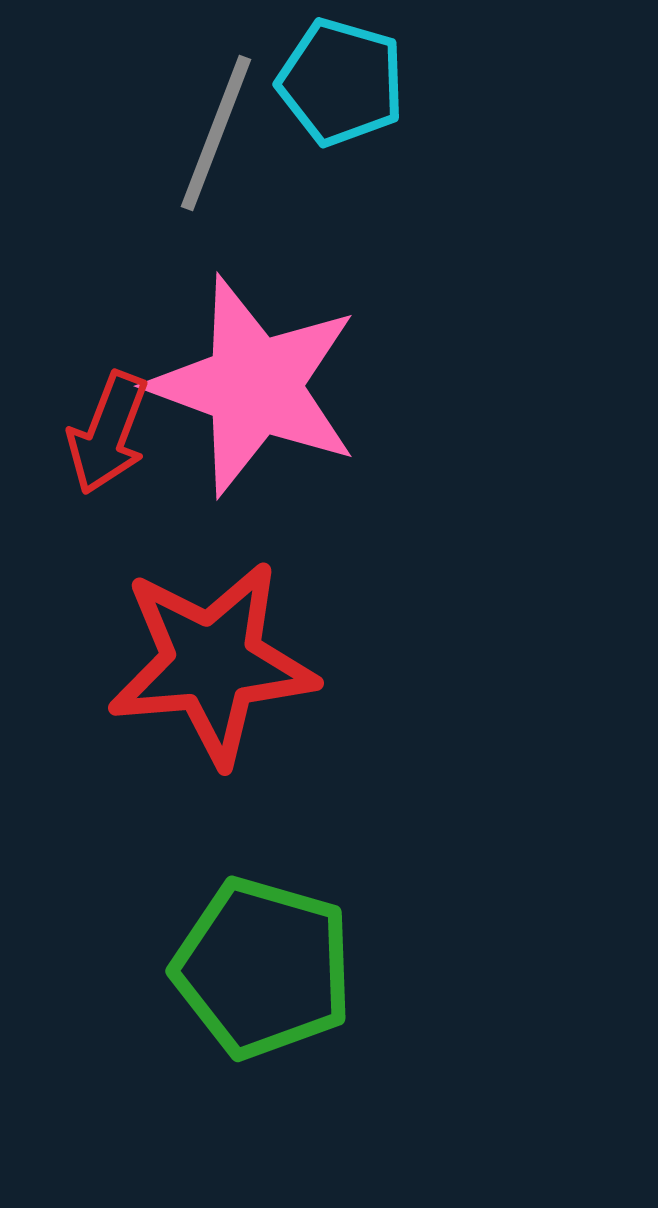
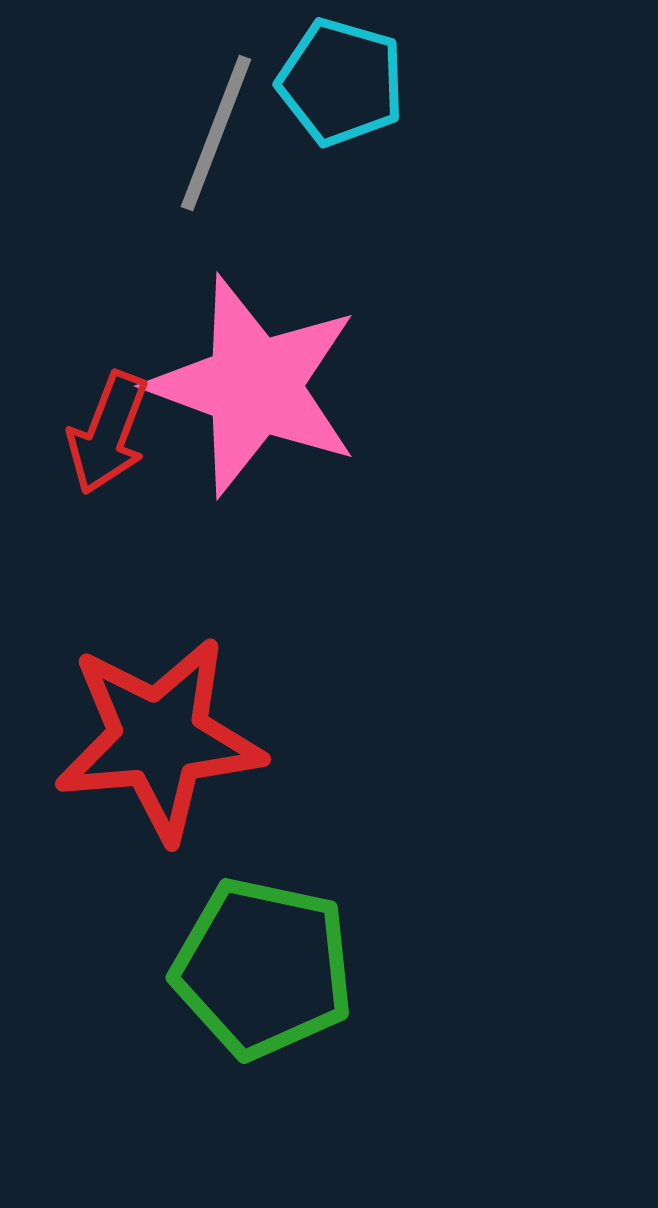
red star: moved 53 px left, 76 px down
green pentagon: rotated 4 degrees counterclockwise
